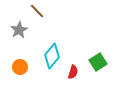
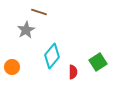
brown line: moved 2 px right, 1 px down; rotated 28 degrees counterclockwise
gray star: moved 7 px right
orange circle: moved 8 px left
red semicircle: rotated 16 degrees counterclockwise
